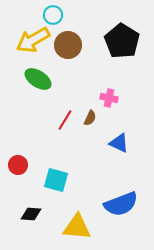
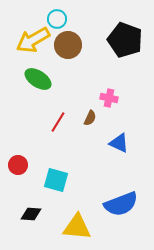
cyan circle: moved 4 px right, 4 px down
black pentagon: moved 3 px right, 1 px up; rotated 12 degrees counterclockwise
red line: moved 7 px left, 2 px down
